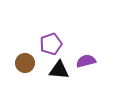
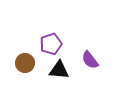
purple semicircle: moved 4 px right, 1 px up; rotated 114 degrees counterclockwise
